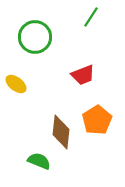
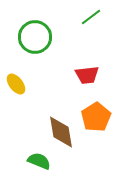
green line: rotated 20 degrees clockwise
red trapezoid: moved 4 px right; rotated 15 degrees clockwise
yellow ellipse: rotated 15 degrees clockwise
orange pentagon: moved 1 px left, 3 px up
brown diamond: rotated 16 degrees counterclockwise
